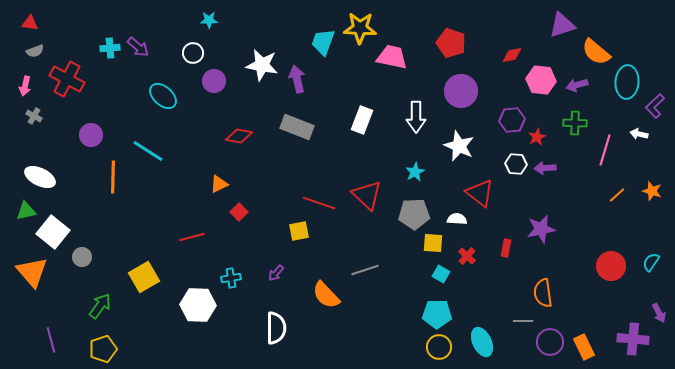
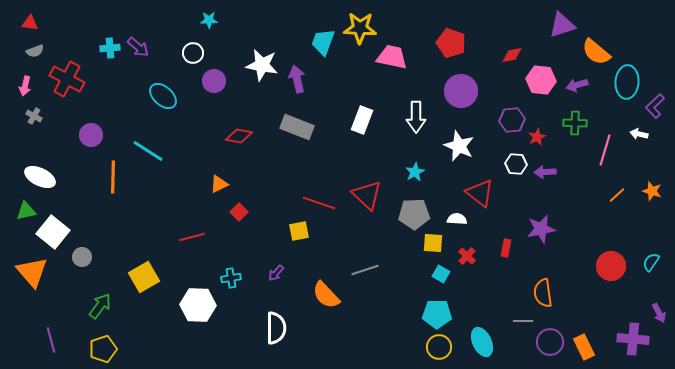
purple arrow at (545, 168): moved 4 px down
